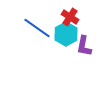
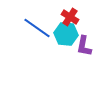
cyan hexagon: rotated 25 degrees counterclockwise
